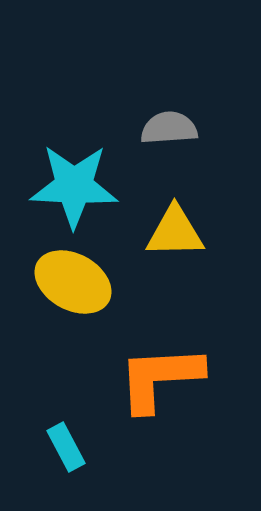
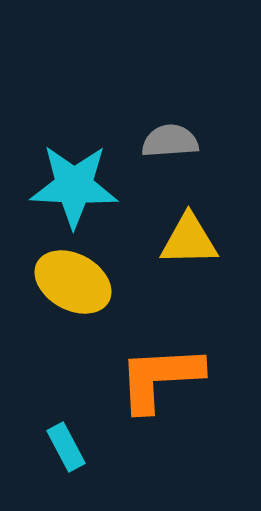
gray semicircle: moved 1 px right, 13 px down
yellow triangle: moved 14 px right, 8 px down
